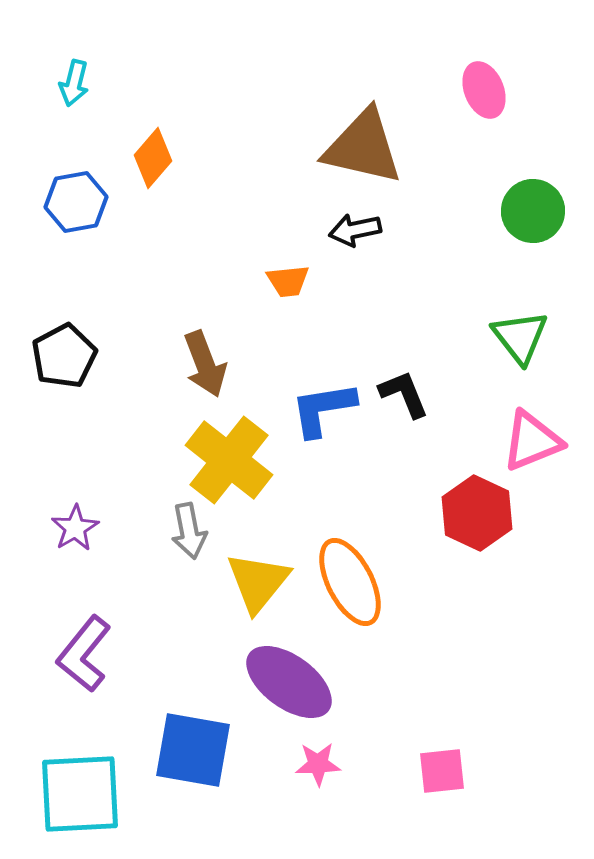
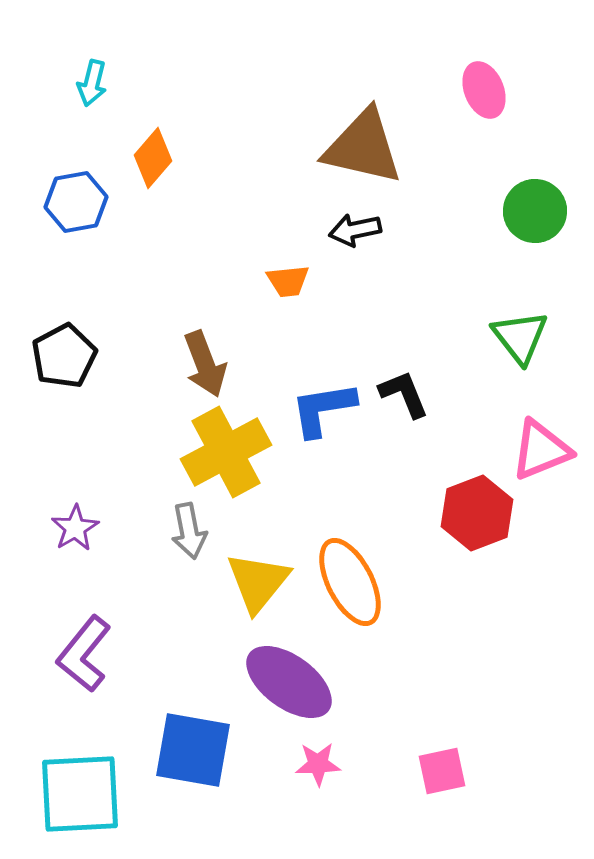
cyan arrow: moved 18 px right
green circle: moved 2 px right
pink triangle: moved 9 px right, 9 px down
yellow cross: moved 3 px left, 8 px up; rotated 24 degrees clockwise
red hexagon: rotated 14 degrees clockwise
pink square: rotated 6 degrees counterclockwise
